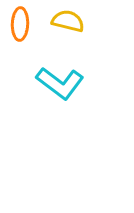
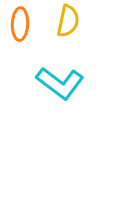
yellow semicircle: rotated 88 degrees clockwise
